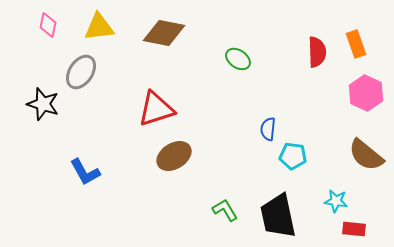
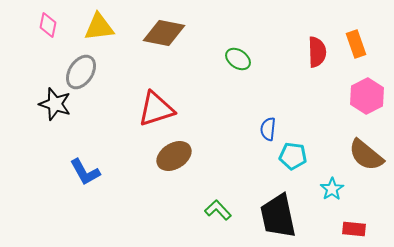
pink hexagon: moved 1 px right, 3 px down; rotated 8 degrees clockwise
black star: moved 12 px right
cyan star: moved 4 px left, 12 px up; rotated 30 degrees clockwise
green L-shape: moved 7 px left; rotated 12 degrees counterclockwise
